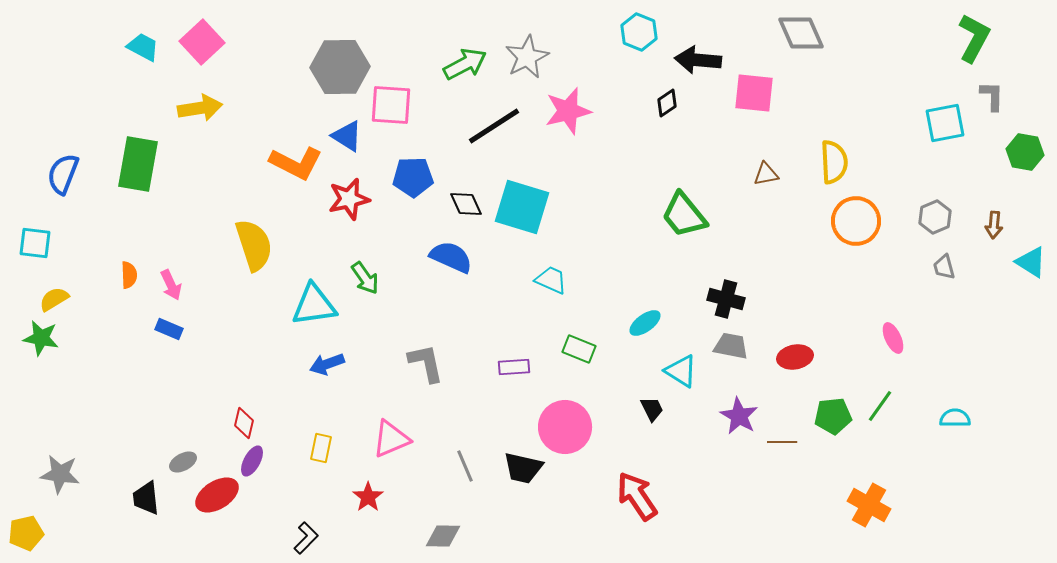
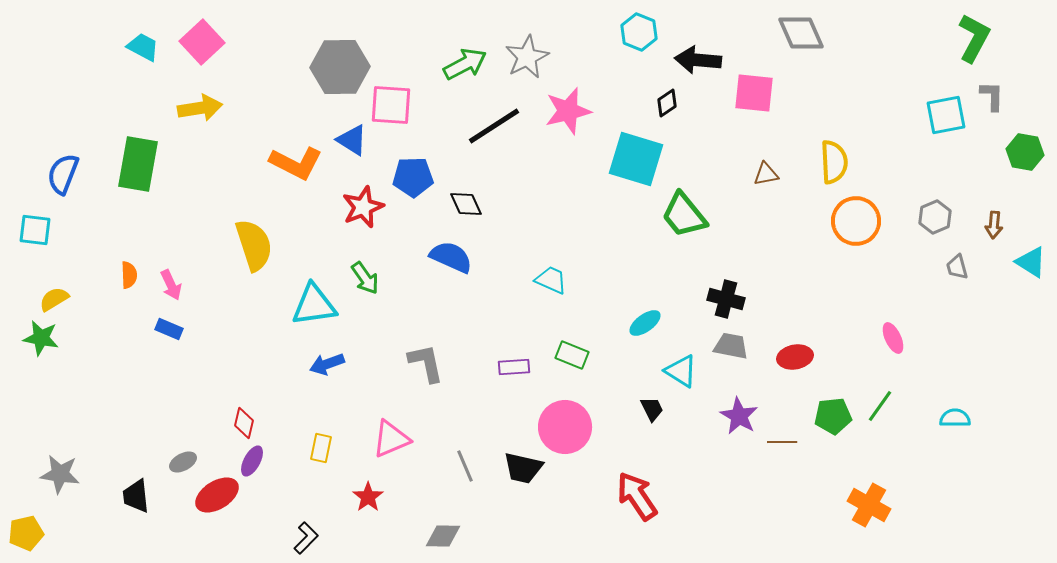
cyan square at (945, 123): moved 1 px right, 8 px up
blue triangle at (347, 136): moved 5 px right, 4 px down
red star at (349, 199): moved 14 px right, 8 px down; rotated 9 degrees counterclockwise
cyan square at (522, 207): moved 114 px right, 48 px up
cyan square at (35, 243): moved 13 px up
gray trapezoid at (944, 267): moved 13 px right
green rectangle at (579, 349): moved 7 px left, 6 px down
black trapezoid at (146, 498): moved 10 px left, 2 px up
